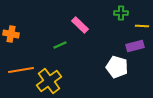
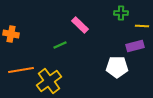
white pentagon: rotated 15 degrees counterclockwise
